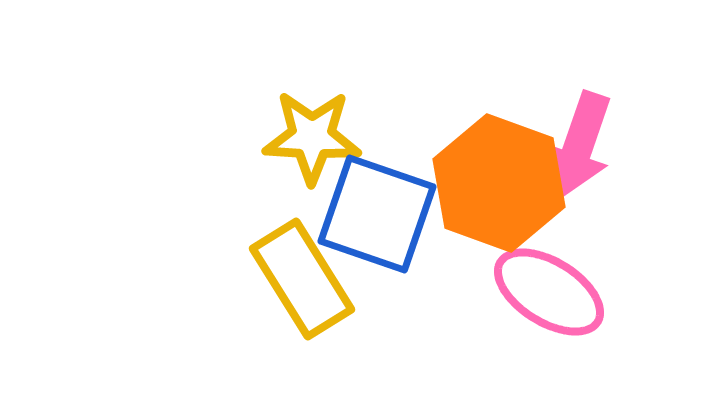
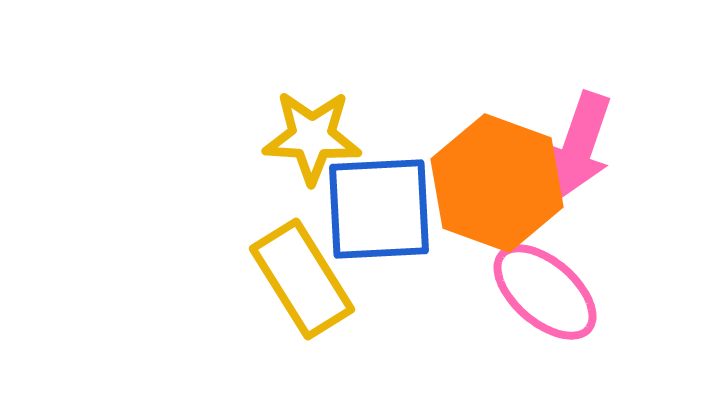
orange hexagon: moved 2 px left
blue square: moved 2 px right, 5 px up; rotated 22 degrees counterclockwise
pink ellipse: moved 4 px left; rotated 9 degrees clockwise
